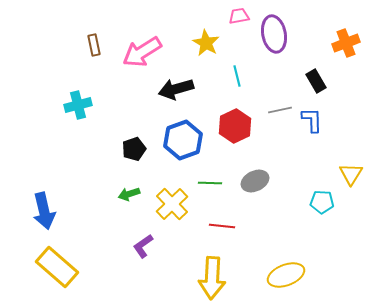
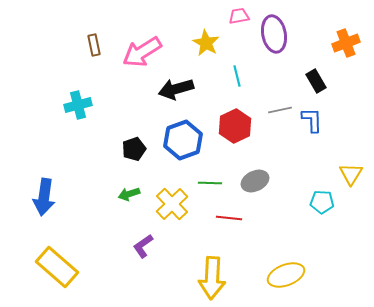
blue arrow: moved 14 px up; rotated 21 degrees clockwise
red line: moved 7 px right, 8 px up
